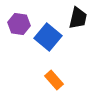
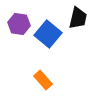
blue square: moved 3 px up
orange rectangle: moved 11 px left
